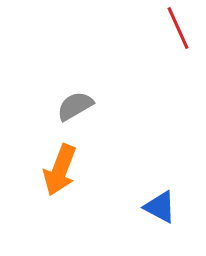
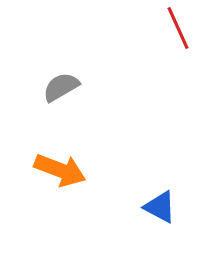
gray semicircle: moved 14 px left, 19 px up
orange arrow: rotated 90 degrees counterclockwise
